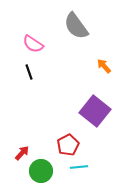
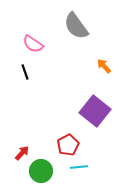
black line: moved 4 px left
